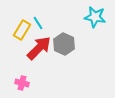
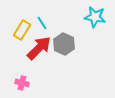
cyan line: moved 4 px right
